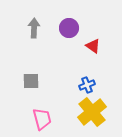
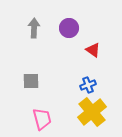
red triangle: moved 4 px down
blue cross: moved 1 px right
